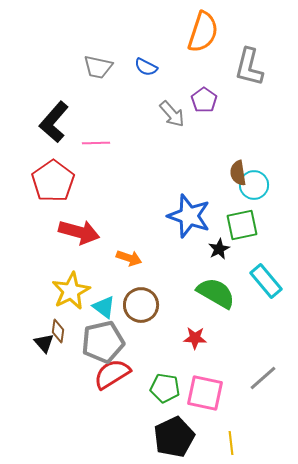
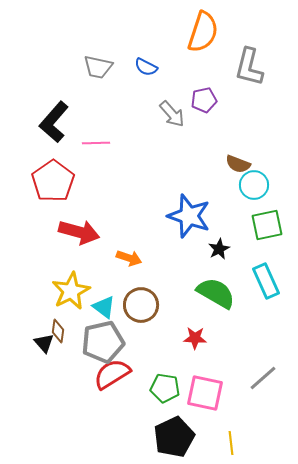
purple pentagon: rotated 25 degrees clockwise
brown semicircle: moved 9 px up; rotated 60 degrees counterclockwise
green square: moved 25 px right
cyan rectangle: rotated 16 degrees clockwise
